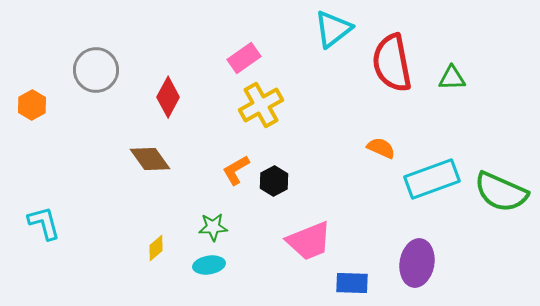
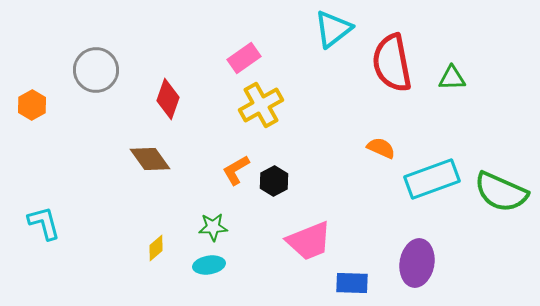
red diamond: moved 2 px down; rotated 9 degrees counterclockwise
